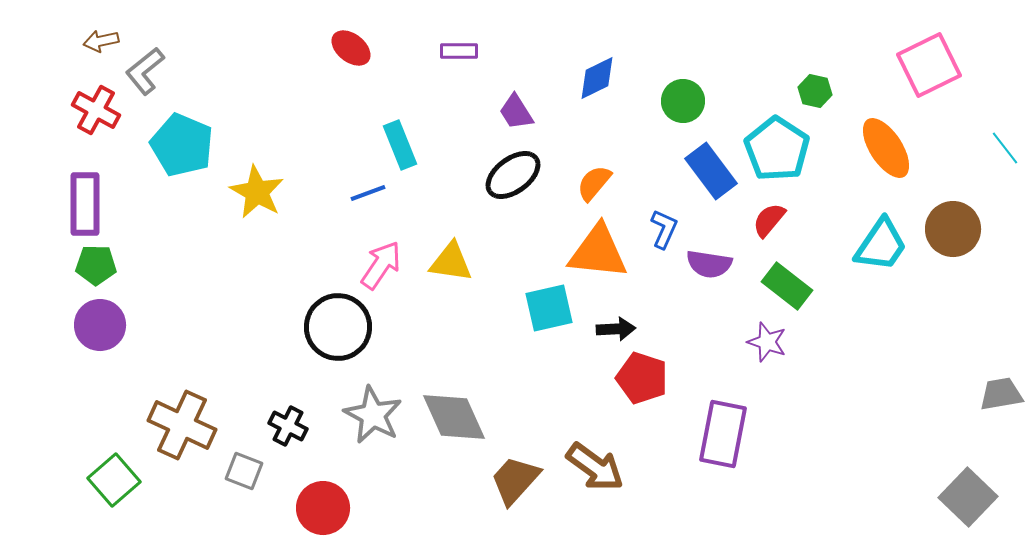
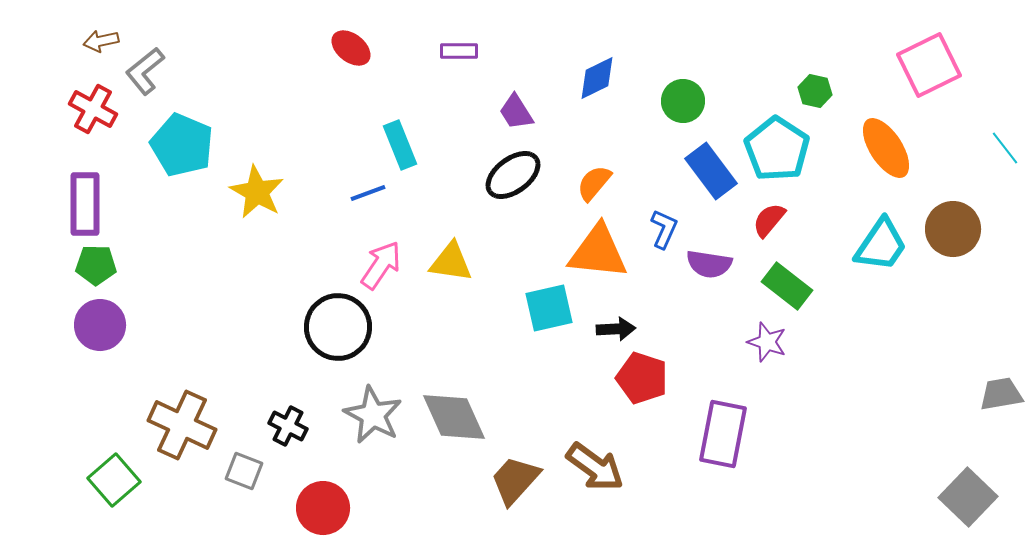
red cross at (96, 110): moved 3 px left, 1 px up
